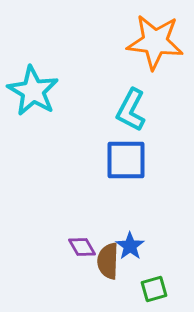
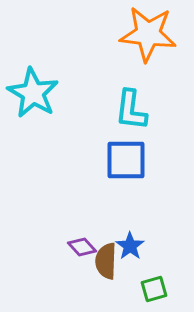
orange star: moved 7 px left, 8 px up
cyan star: moved 2 px down
cyan L-shape: rotated 21 degrees counterclockwise
purple diamond: rotated 12 degrees counterclockwise
brown semicircle: moved 2 px left
